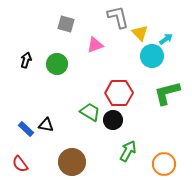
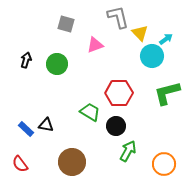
black circle: moved 3 px right, 6 px down
